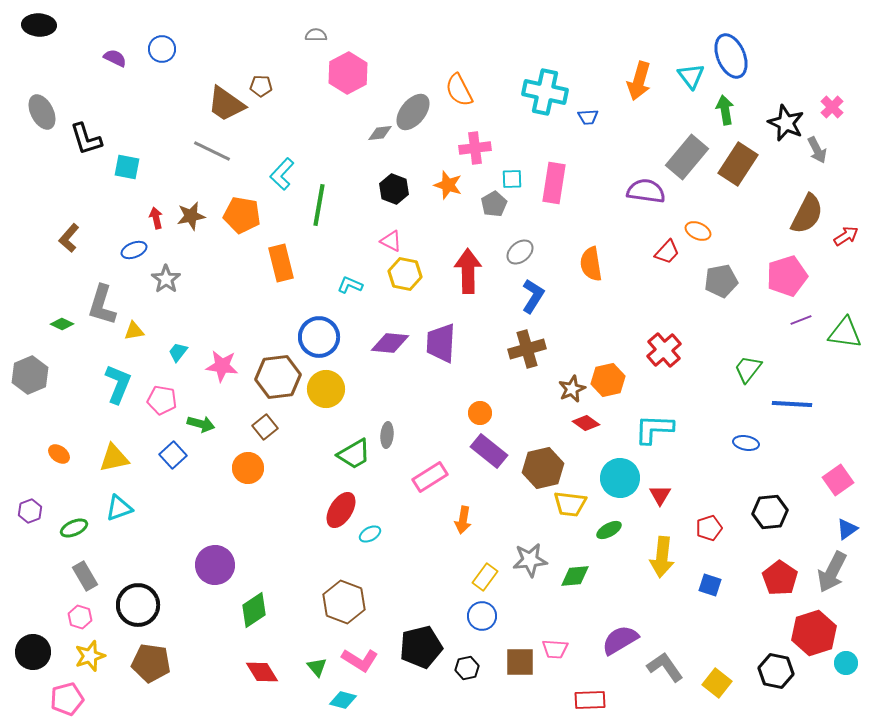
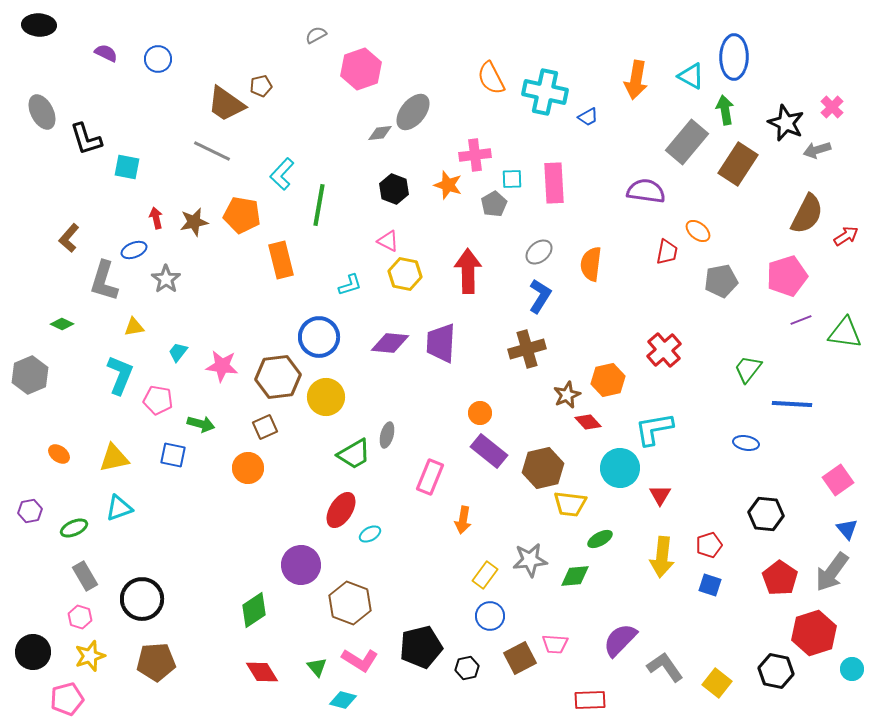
gray semicircle at (316, 35): rotated 30 degrees counterclockwise
blue circle at (162, 49): moved 4 px left, 10 px down
blue ellipse at (731, 56): moved 3 px right, 1 px down; rotated 24 degrees clockwise
purple semicircle at (115, 58): moved 9 px left, 5 px up
pink hexagon at (348, 73): moved 13 px right, 4 px up; rotated 9 degrees clockwise
cyan triangle at (691, 76): rotated 24 degrees counterclockwise
orange arrow at (639, 81): moved 3 px left, 1 px up; rotated 6 degrees counterclockwise
brown pentagon at (261, 86): rotated 15 degrees counterclockwise
orange semicircle at (459, 90): moved 32 px right, 12 px up
blue trapezoid at (588, 117): rotated 25 degrees counterclockwise
pink cross at (475, 148): moved 7 px down
gray arrow at (817, 150): rotated 100 degrees clockwise
gray rectangle at (687, 157): moved 15 px up
pink rectangle at (554, 183): rotated 12 degrees counterclockwise
brown star at (191, 216): moved 3 px right, 6 px down
orange ellipse at (698, 231): rotated 15 degrees clockwise
pink triangle at (391, 241): moved 3 px left
gray ellipse at (520, 252): moved 19 px right
red trapezoid at (667, 252): rotated 32 degrees counterclockwise
orange rectangle at (281, 263): moved 3 px up
orange semicircle at (591, 264): rotated 16 degrees clockwise
cyan L-shape at (350, 285): rotated 140 degrees clockwise
blue L-shape at (533, 296): moved 7 px right
gray L-shape at (102, 305): moved 2 px right, 24 px up
yellow triangle at (134, 331): moved 4 px up
cyan L-shape at (118, 384): moved 2 px right, 9 px up
yellow circle at (326, 389): moved 8 px down
brown star at (572, 389): moved 5 px left, 6 px down
pink pentagon at (162, 400): moved 4 px left
red diamond at (586, 423): moved 2 px right, 1 px up; rotated 12 degrees clockwise
brown square at (265, 427): rotated 15 degrees clockwise
cyan L-shape at (654, 429): rotated 12 degrees counterclockwise
gray ellipse at (387, 435): rotated 10 degrees clockwise
blue square at (173, 455): rotated 36 degrees counterclockwise
pink rectangle at (430, 477): rotated 36 degrees counterclockwise
cyan circle at (620, 478): moved 10 px up
purple hexagon at (30, 511): rotated 10 degrees clockwise
black hexagon at (770, 512): moved 4 px left, 2 px down; rotated 12 degrees clockwise
red pentagon at (709, 528): moved 17 px down
blue triangle at (847, 529): rotated 35 degrees counterclockwise
green ellipse at (609, 530): moved 9 px left, 9 px down
purple circle at (215, 565): moved 86 px right
gray arrow at (832, 572): rotated 9 degrees clockwise
yellow rectangle at (485, 577): moved 2 px up
brown hexagon at (344, 602): moved 6 px right, 1 px down
black circle at (138, 605): moved 4 px right, 6 px up
blue circle at (482, 616): moved 8 px right
purple semicircle at (620, 640): rotated 15 degrees counterclockwise
pink trapezoid at (555, 649): moved 5 px up
brown square at (520, 662): moved 4 px up; rotated 28 degrees counterclockwise
brown pentagon at (151, 663): moved 5 px right, 1 px up; rotated 12 degrees counterclockwise
cyan circle at (846, 663): moved 6 px right, 6 px down
